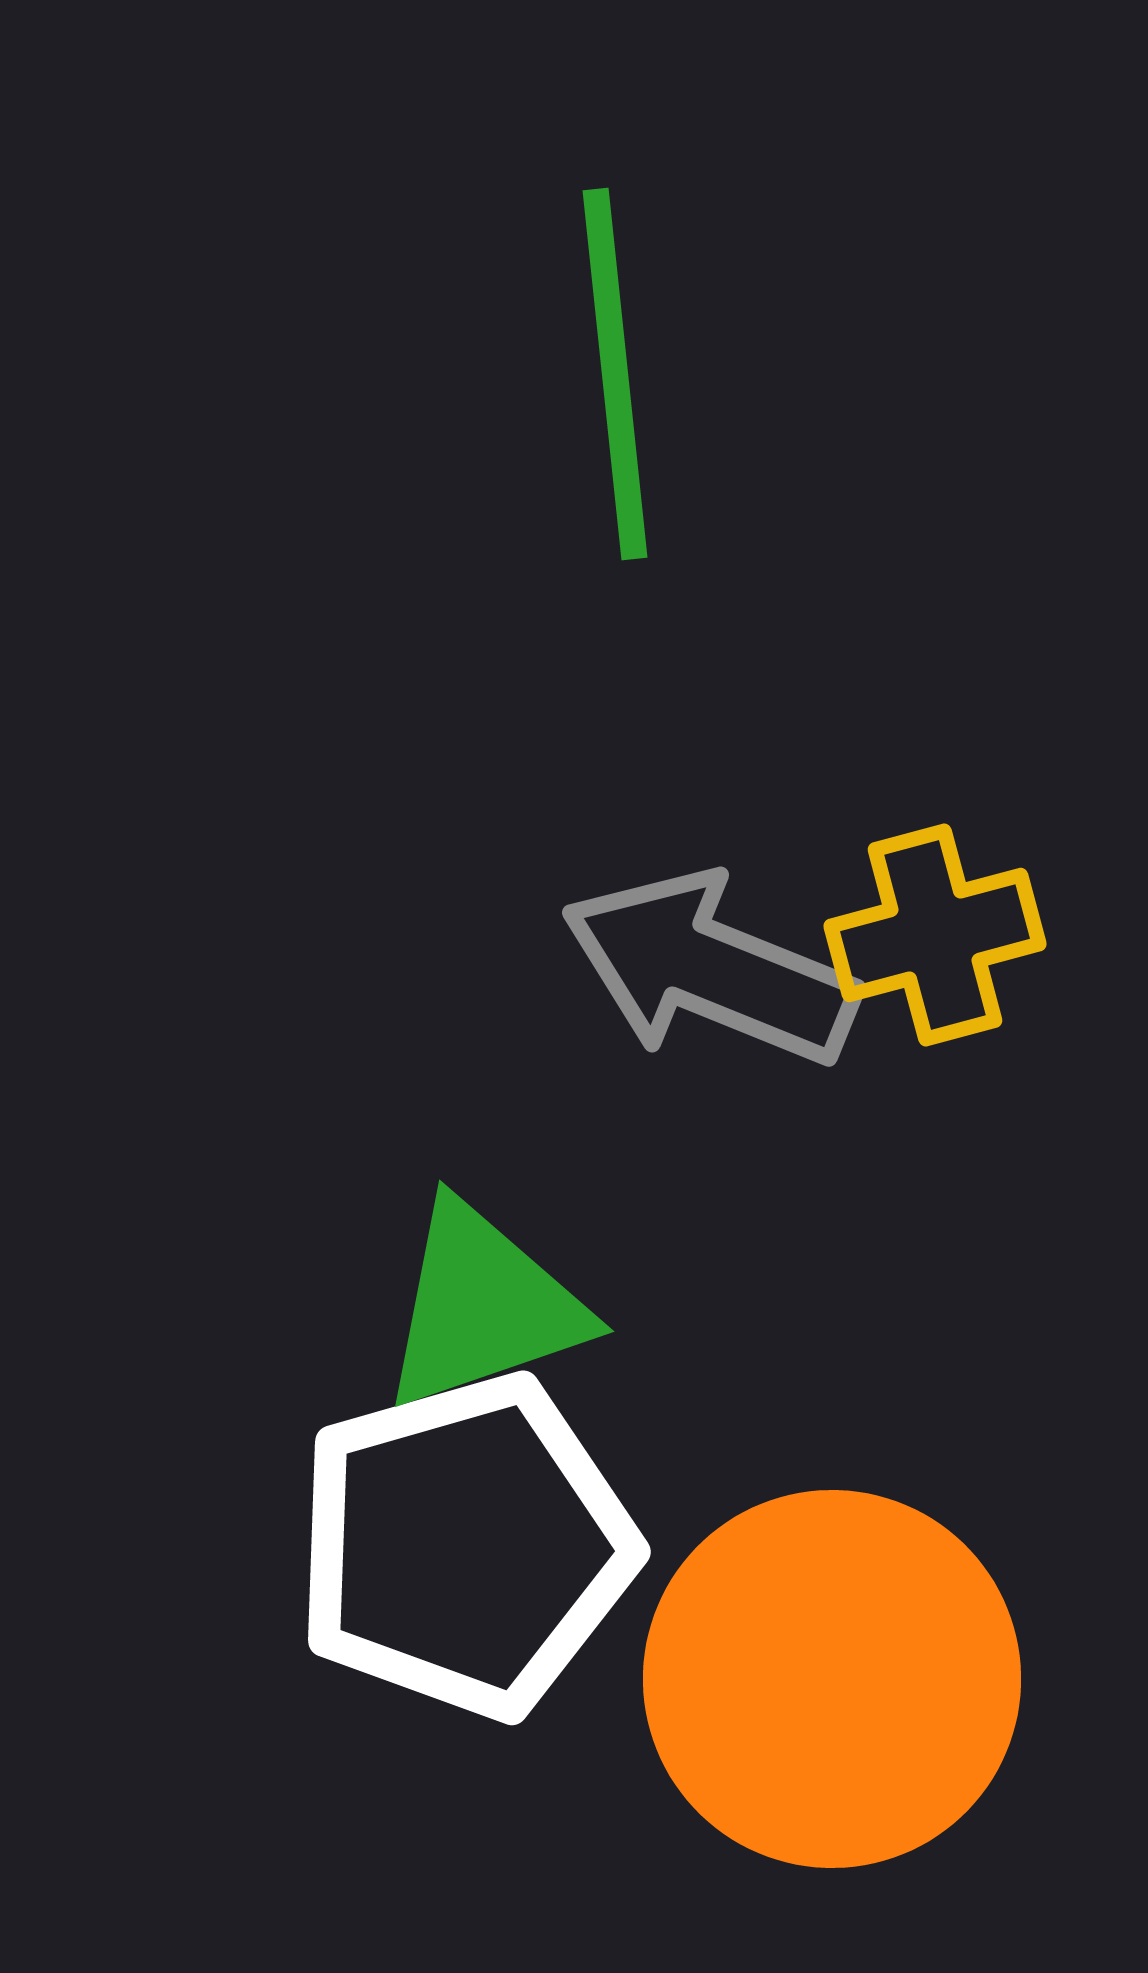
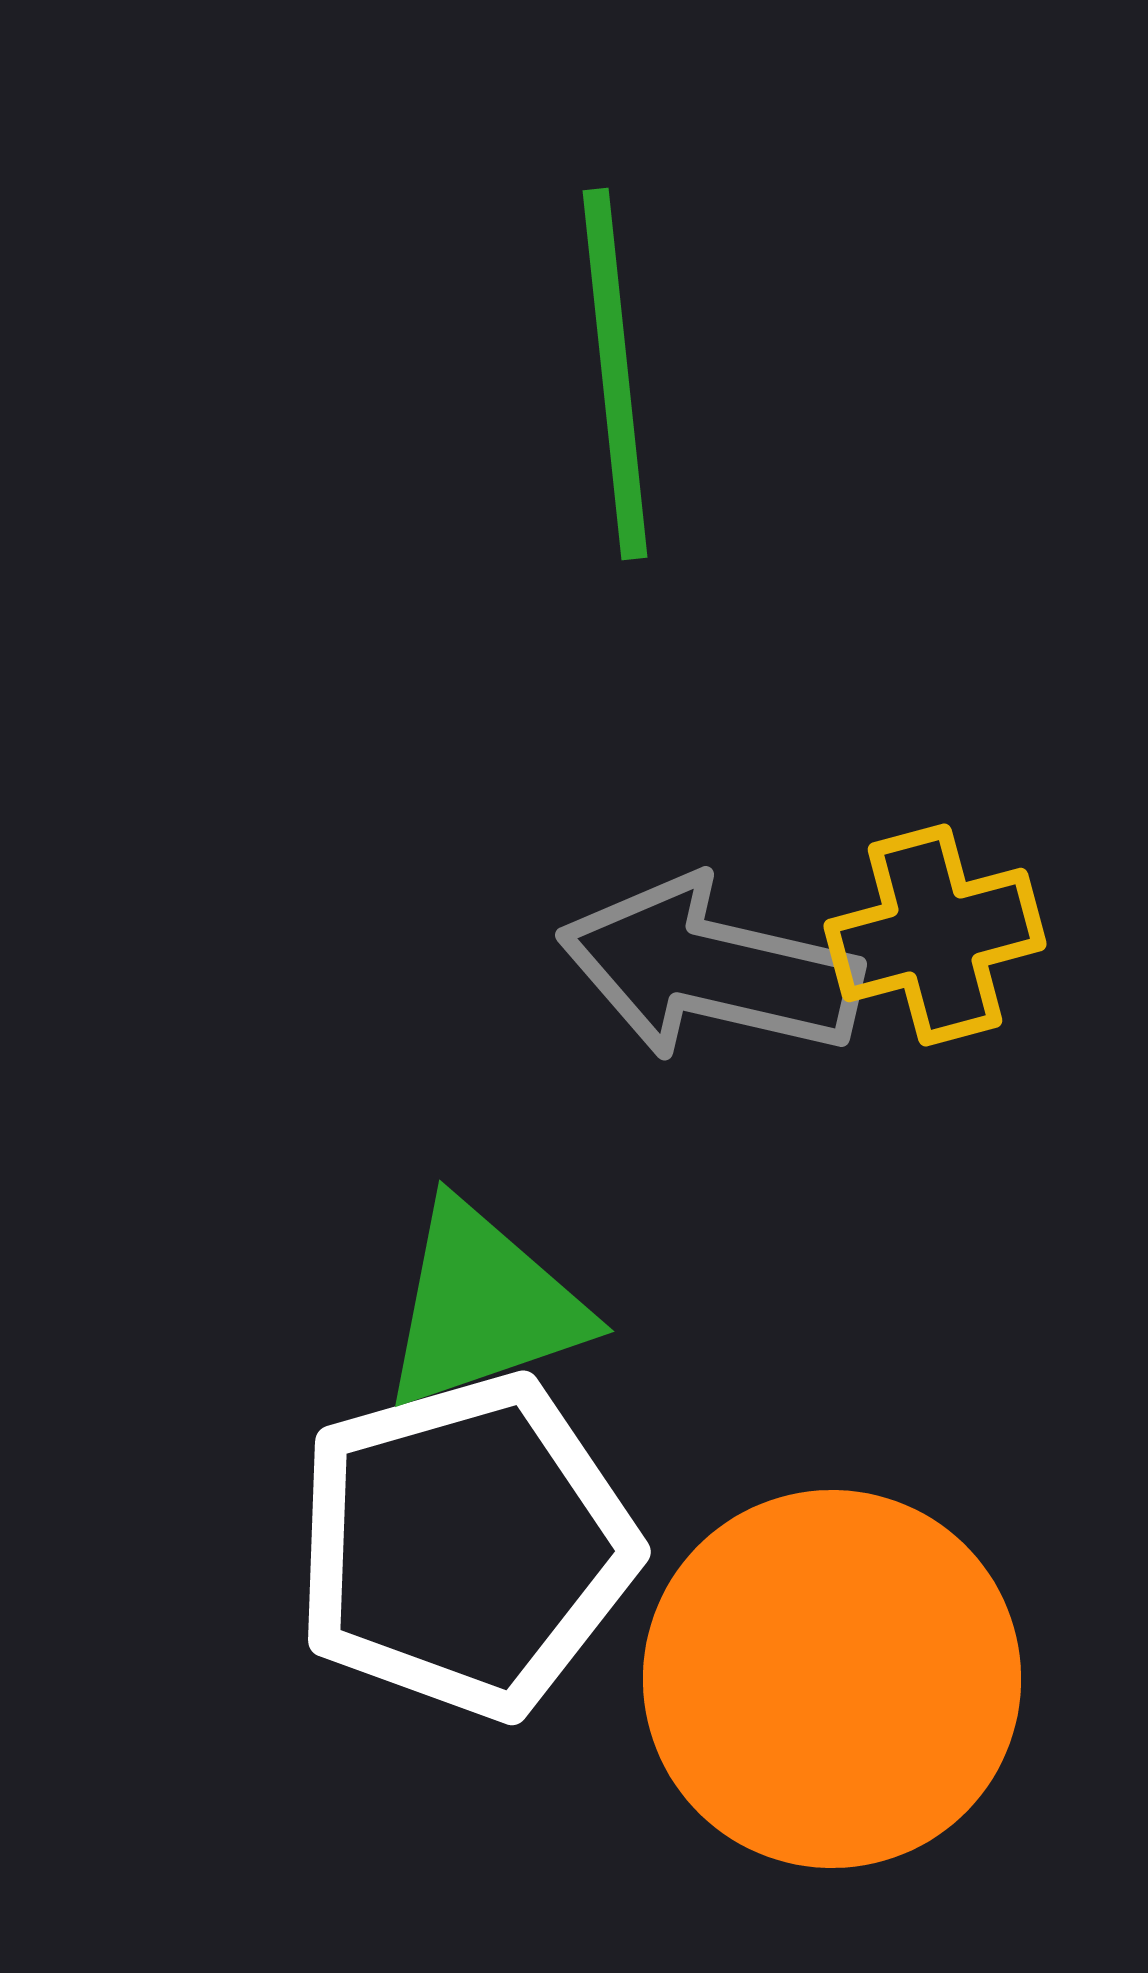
gray arrow: rotated 9 degrees counterclockwise
